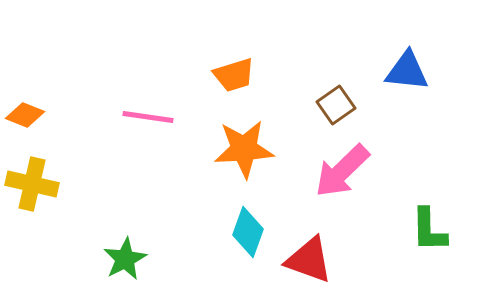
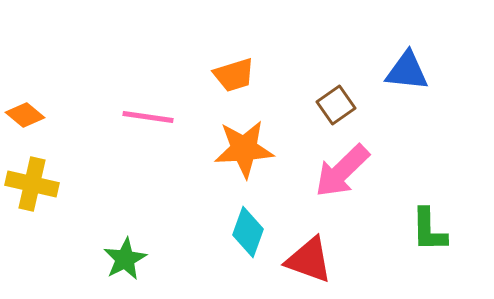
orange diamond: rotated 18 degrees clockwise
